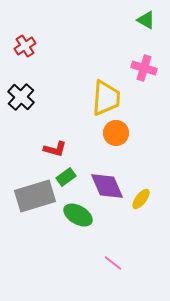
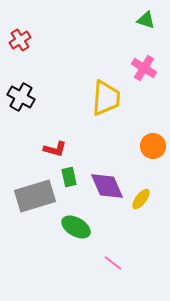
green triangle: rotated 12 degrees counterclockwise
red cross: moved 5 px left, 6 px up
pink cross: rotated 15 degrees clockwise
black cross: rotated 12 degrees counterclockwise
orange circle: moved 37 px right, 13 px down
green rectangle: moved 3 px right; rotated 66 degrees counterclockwise
green ellipse: moved 2 px left, 12 px down
